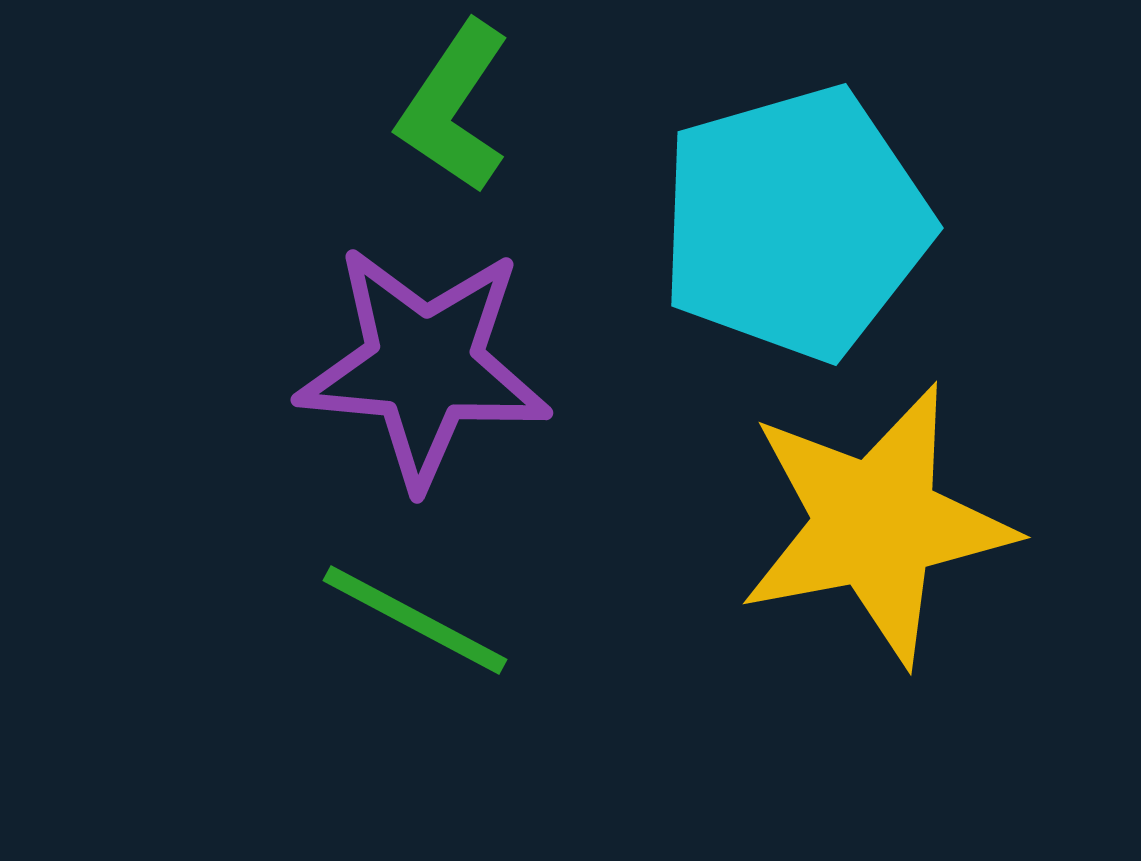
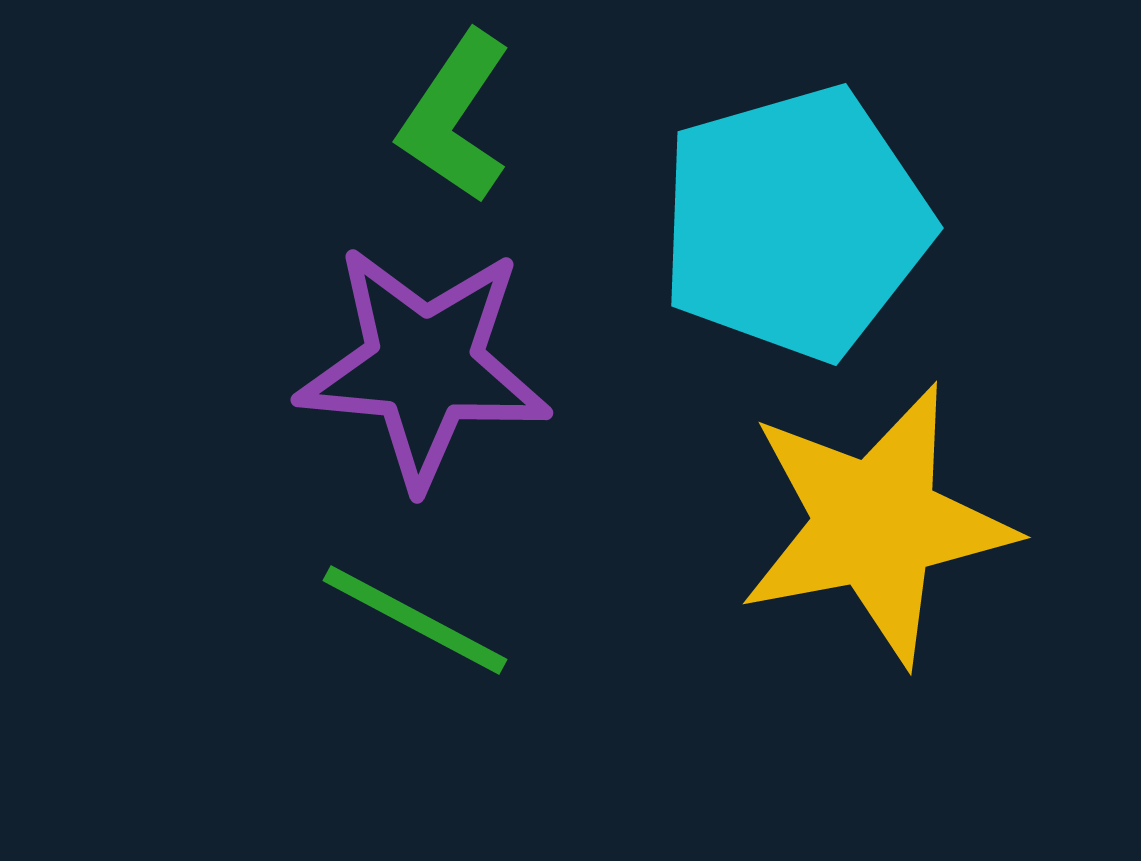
green L-shape: moved 1 px right, 10 px down
